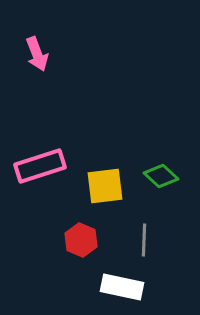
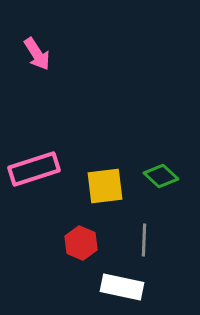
pink arrow: rotated 12 degrees counterclockwise
pink rectangle: moved 6 px left, 3 px down
red hexagon: moved 3 px down
